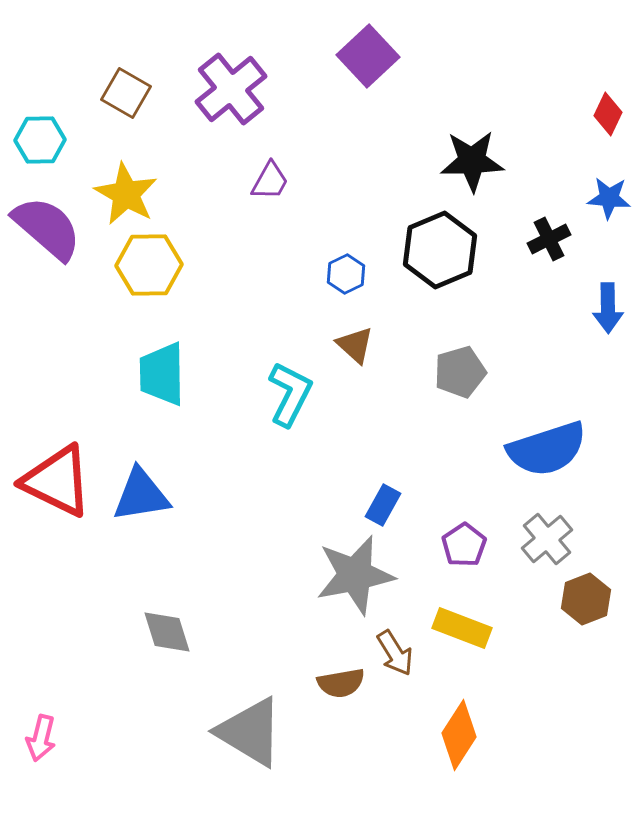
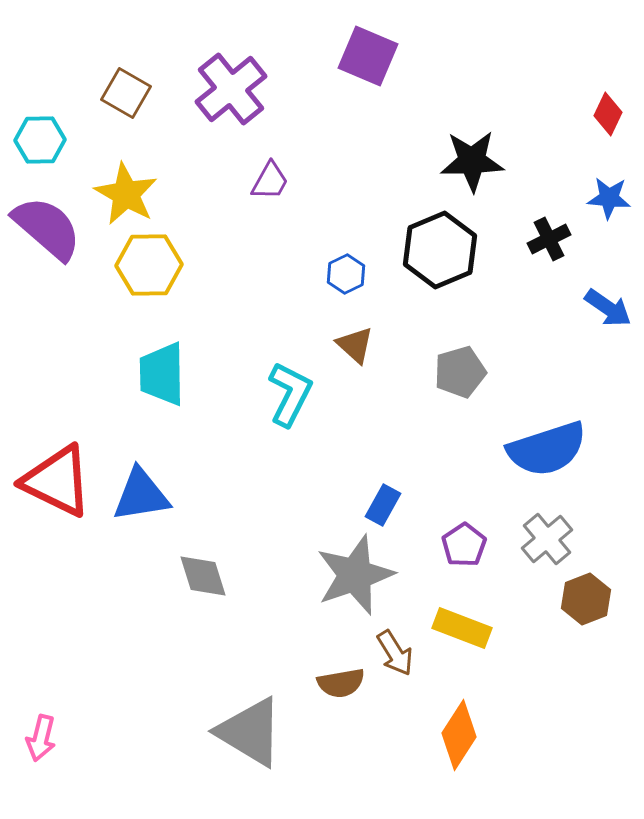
purple square: rotated 24 degrees counterclockwise
blue arrow: rotated 54 degrees counterclockwise
gray star: rotated 8 degrees counterclockwise
gray diamond: moved 36 px right, 56 px up
